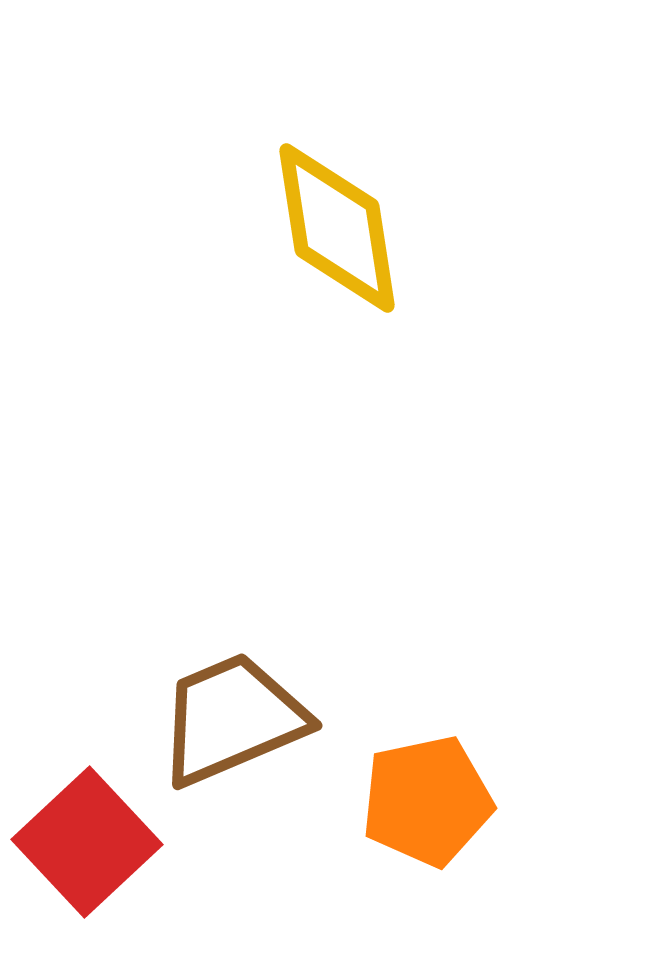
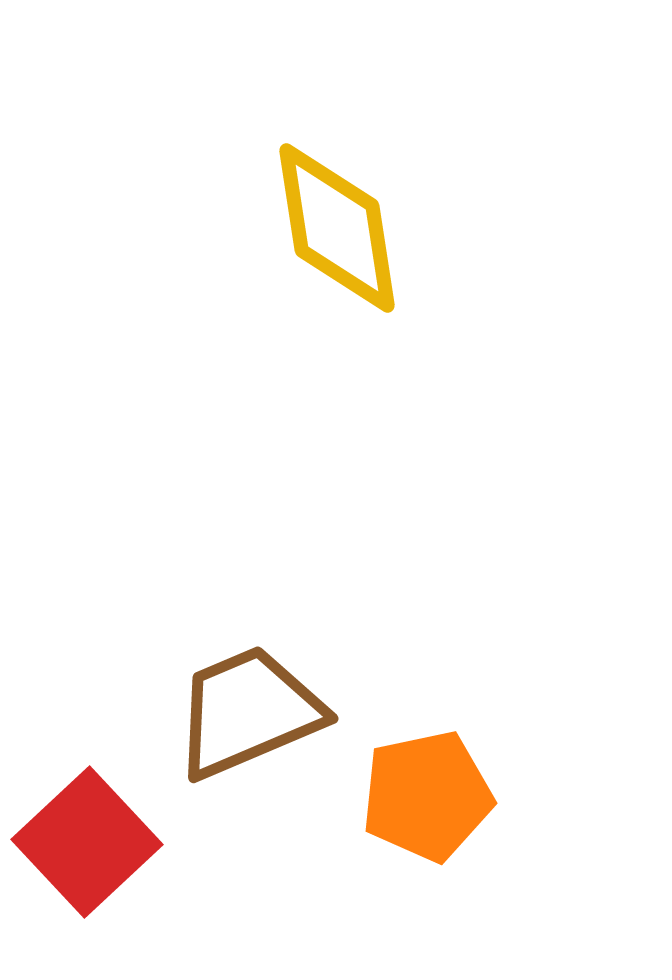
brown trapezoid: moved 16 px right, 7 px up
orange pentagon: moved 5 px up
